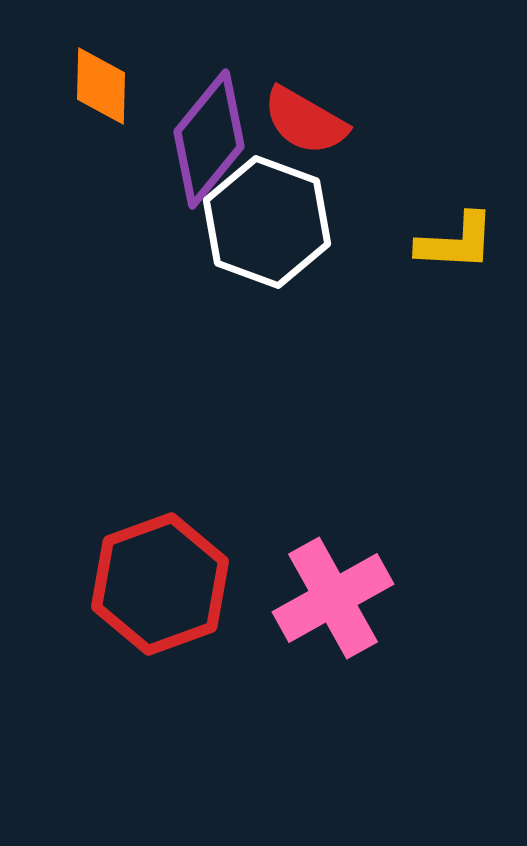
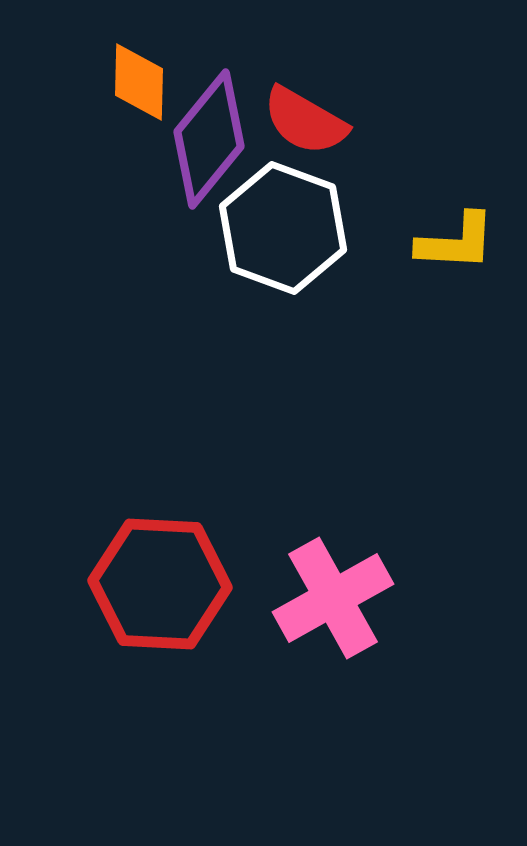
orange diamond: moved 38 px right, 4 px up
white hexagon: moved 16 px right, 6 px down
red hexagon: rotated 23 degrees clockwise
